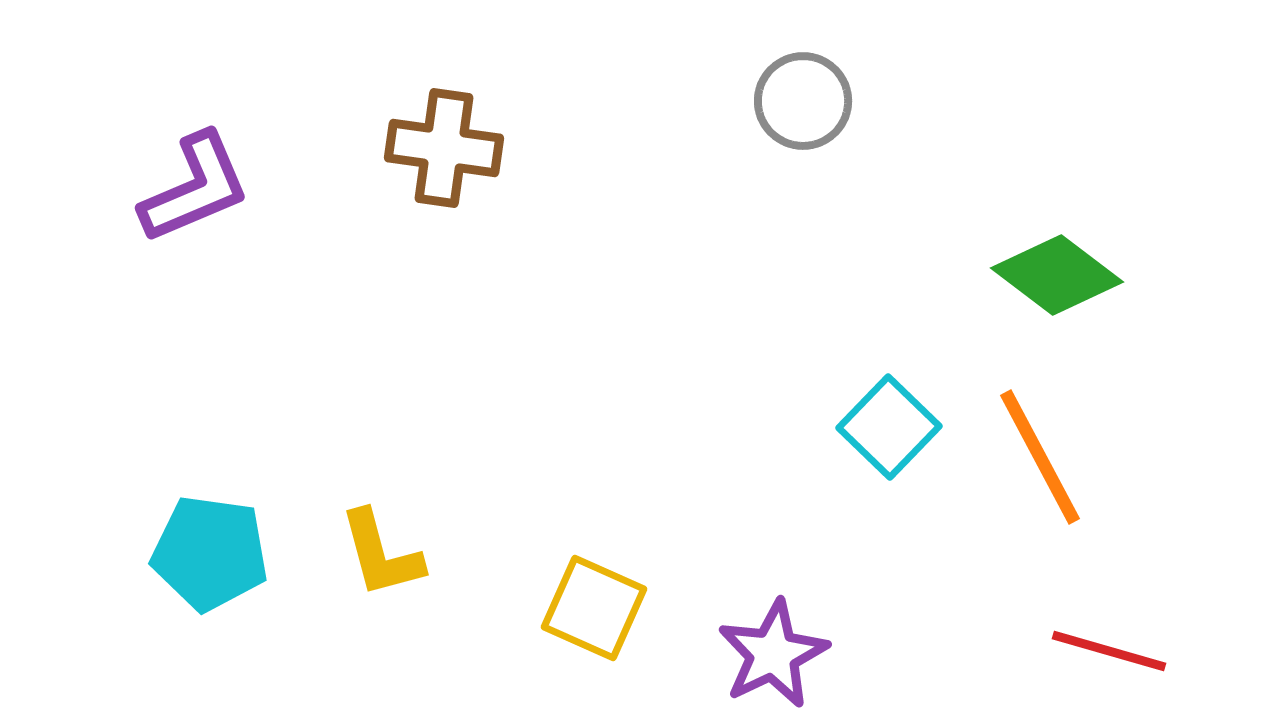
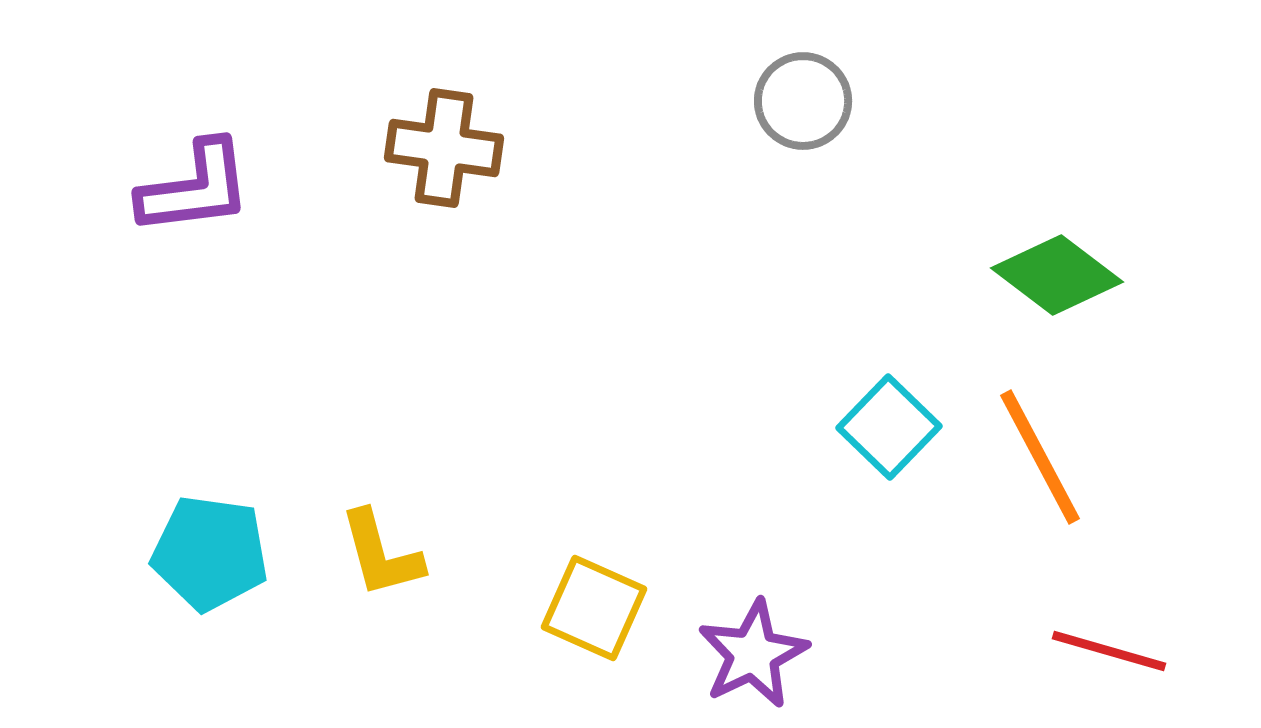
purple L-shape: rotated 16 degrees clockwise
purple star: moved 20 px left
